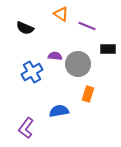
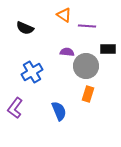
orange triangle: moved 3 px right, 1 px down
purple line: rotated 18 degrees counterclockwise
purple semicircle: moved 12 px right, 4 px up
gray circle: moved 8 px right, 2 px down
blue semicircle: rotated 78 degrees clockwise
purple L-shape: moved 11 px left, 20 px up
